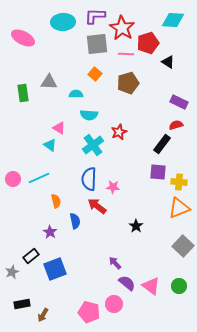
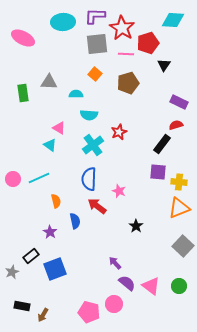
black triangle at (168, 62): moved 4 px left, 3 px down; rotated 32 degrees clockwise
pink star at (113, 187): moved 6 px right, 4 px down; rotated 16 degrees clockwise
black rectangle at (22, 304): moved 2 px down; rotated 21 degrees clockwise
